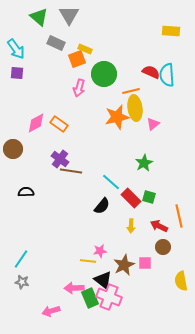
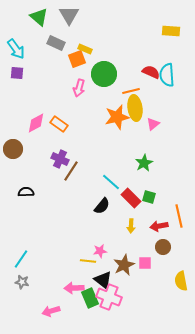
purple cross at (60, 159): rotated 12 degrees counterclockwise
brown line at (71, 171): rotated 65 degrees counterclockwise
red arrow at (159, 226): rotated 36 degrees counterclockwise
